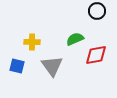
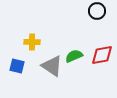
green semicircle: moved 1 px left, 17 px down
red diamond: moved 6 px right
gray triangle: rotated 20 degrees counterclockwise
